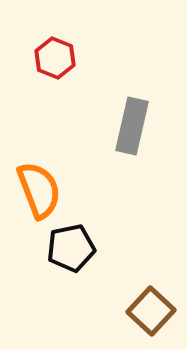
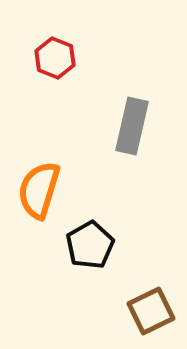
orange semicircle: rotated 142 degrees counterclockwise
black pentagon: moved 19 px right, 3 px up; rotated 18 degrees counterclockwise
brown square: rotated 21 degrees clockwise
